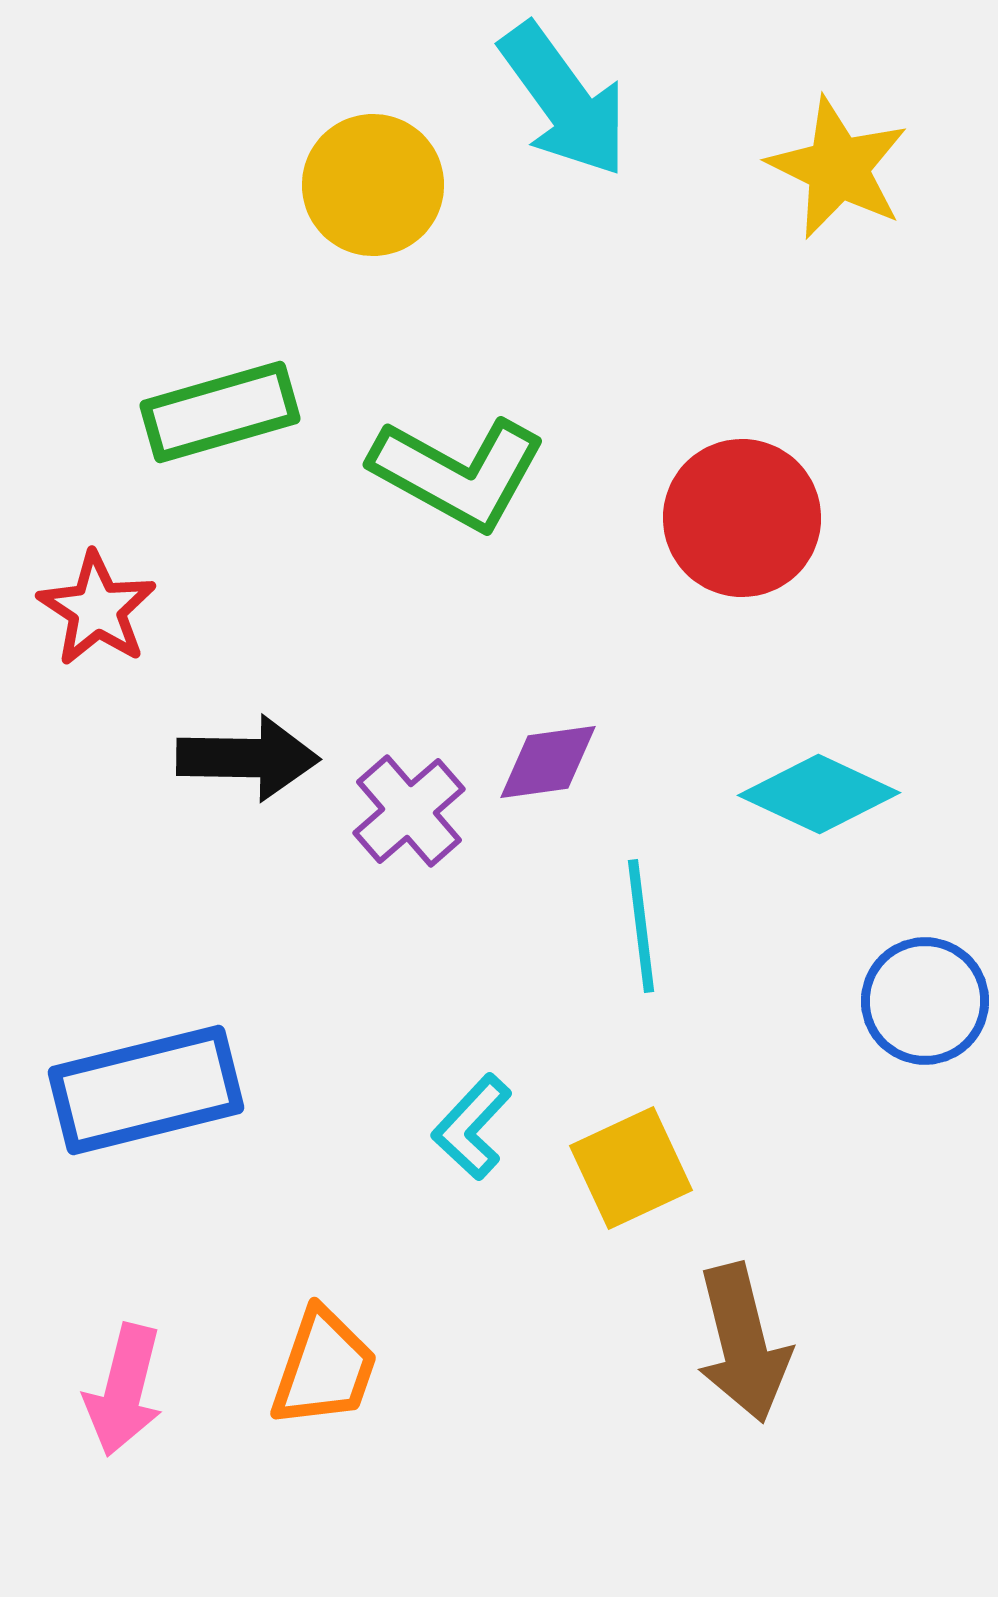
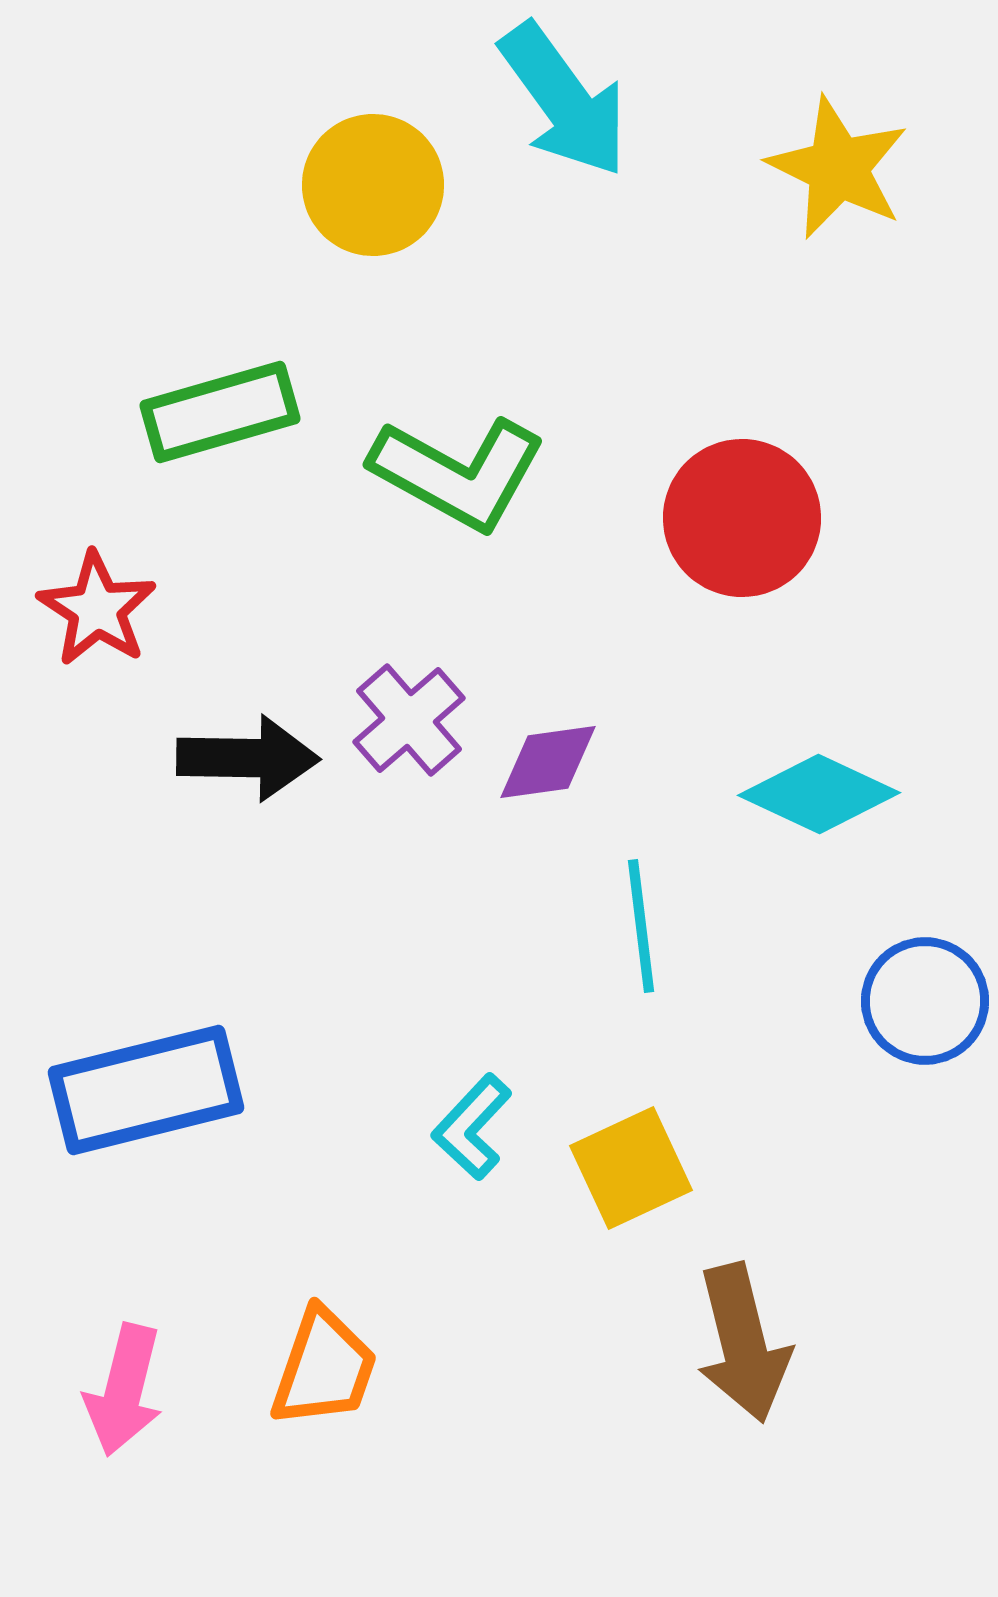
purple cross: moved 91 px up
